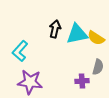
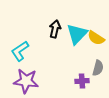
cyan triangle: rotated 35 degrees counterclockwise
cyan L-shape: rotated 15 degrees clockwise
gray semicircle: moved 1 px down
purple star: moved 4 px left, 1 px up
